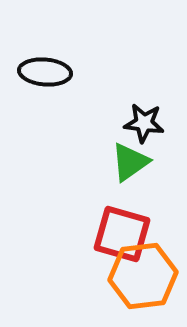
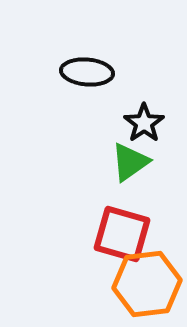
black ellipse: moved 42 px right
black star: rotated 30 degrees clockwise
orange hexagon: moved 4 px right, 8 px down
